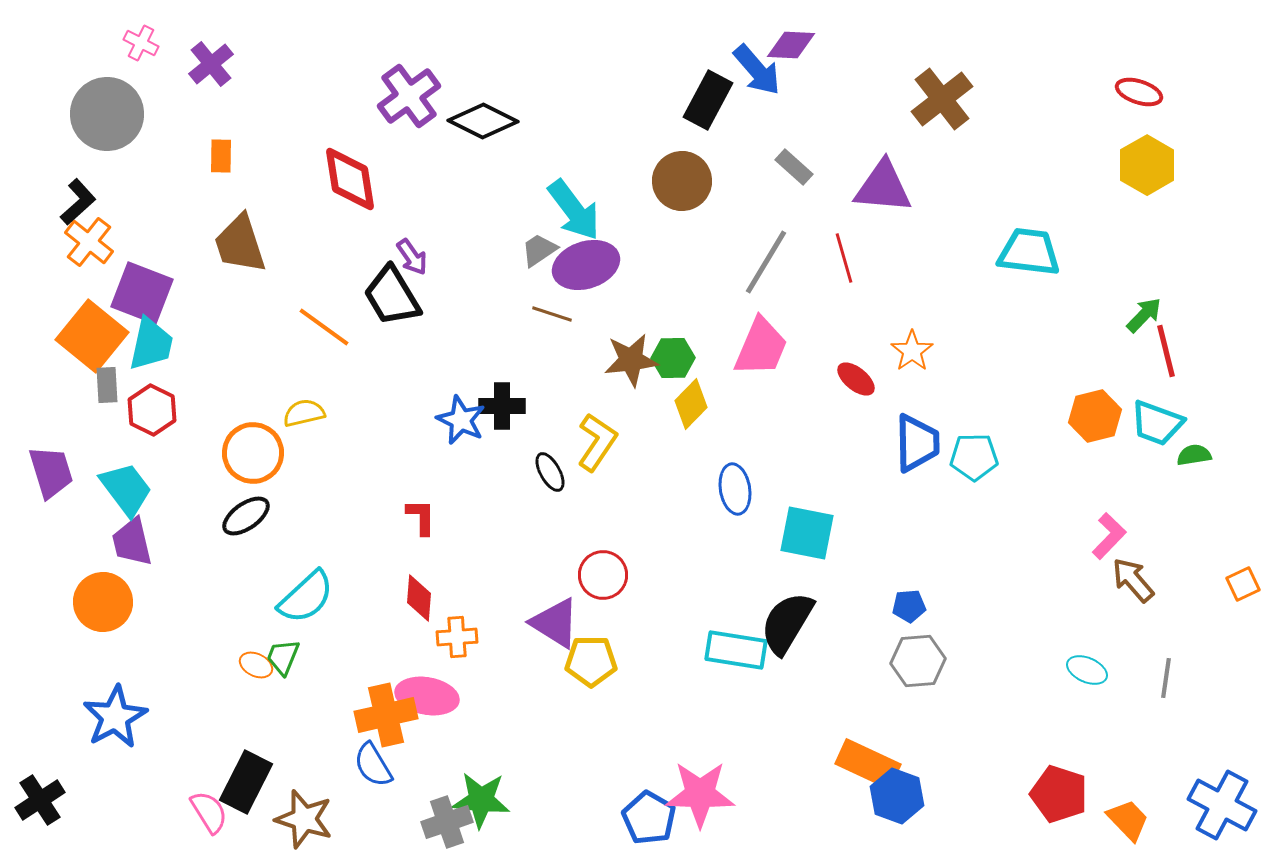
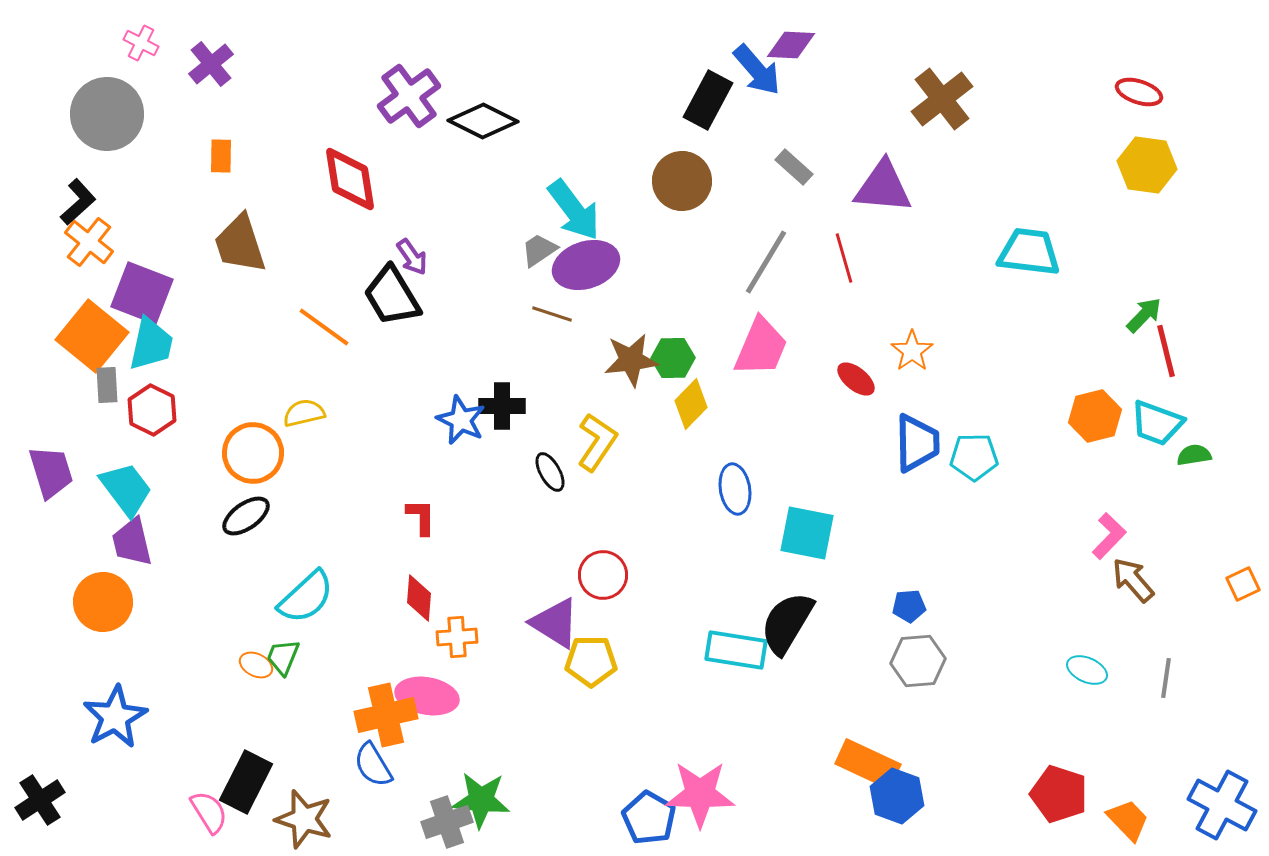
yellow hexagon at (1147, 165): rotated 22 degrees counterclockwise
